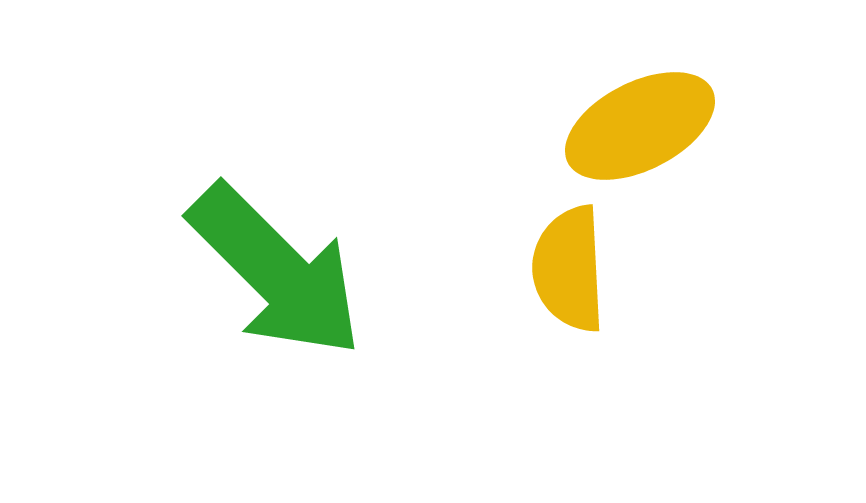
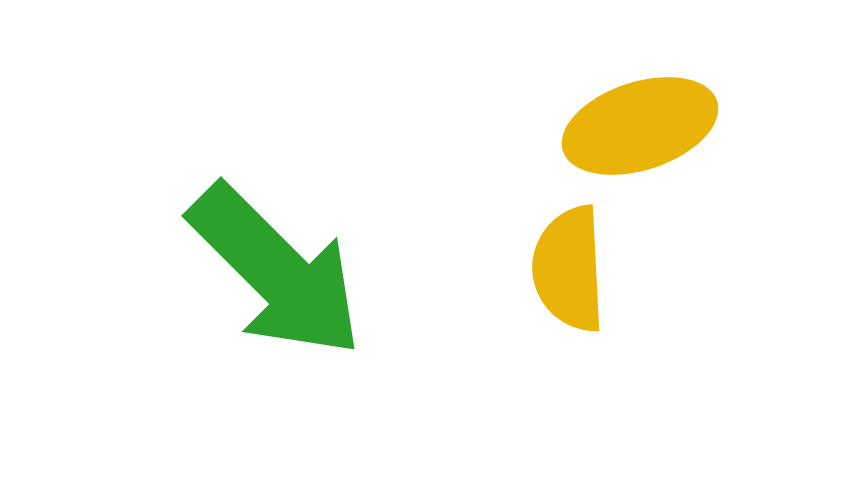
yellow ellipse: rotated 9 degrees clockwise
